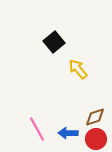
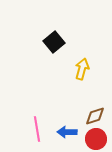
yellow arrow: moved 4 px right; rotated 55 degrees clockwise
brown diamond: moved 1 px up
pink line: rotated 20 degrees clockwise
blue arrow: moved 1 px left, 1 px up
